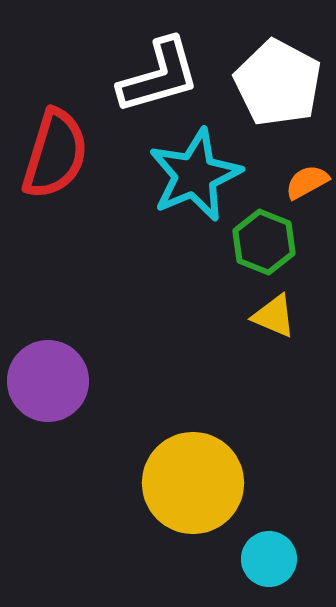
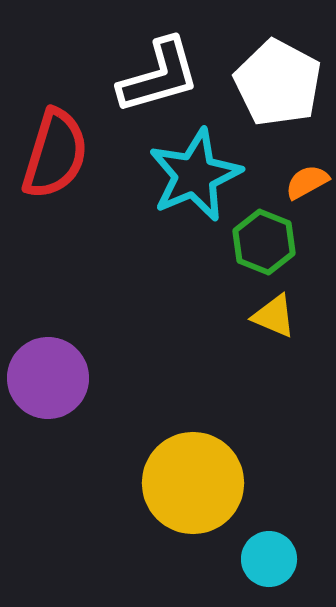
purple circle: moved 3 px up
